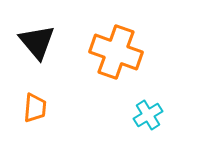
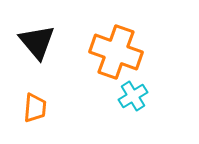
cyan cross: moved 15 px left, 19 px up
